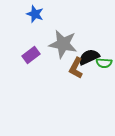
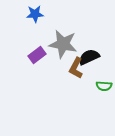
blue star: rotated 24 degrees counterclockwise
purple rectangle: moved 6 px right
green semicircle: moved 23 px down
